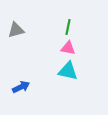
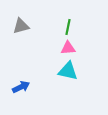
gray triangle: moved 5 px right, 4 px up
pink triangle: rotated 14 degrees counterclockwise
